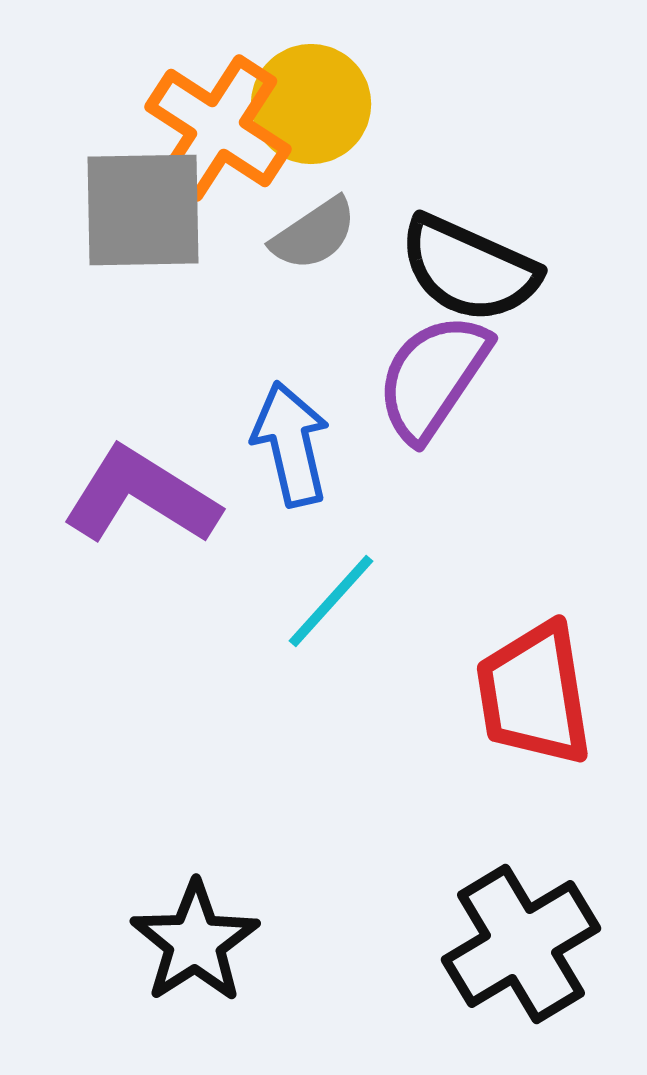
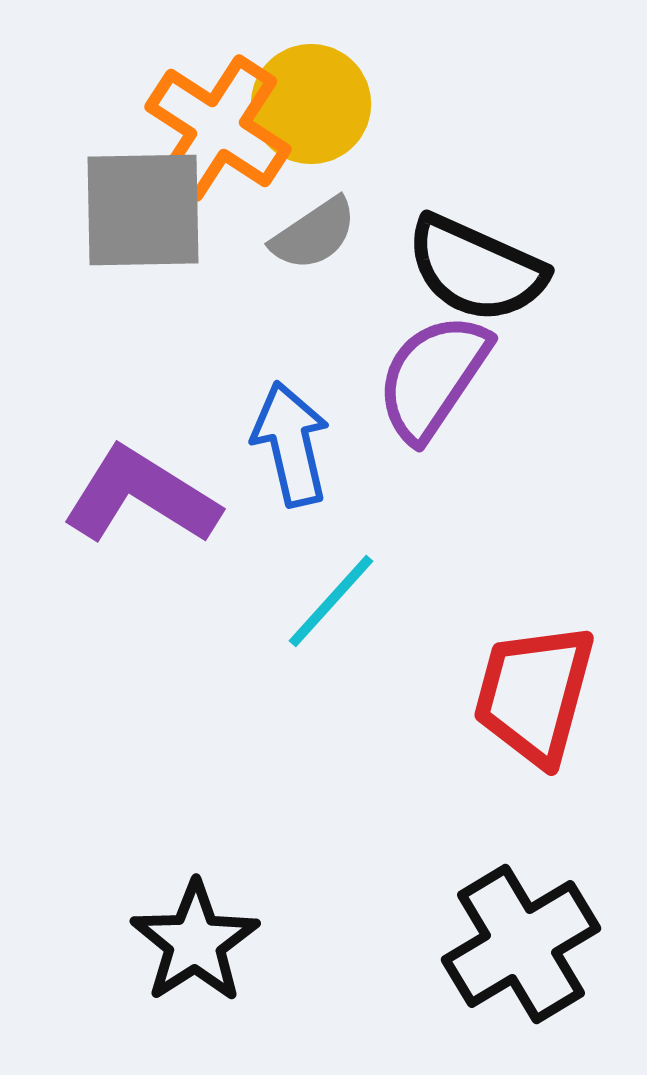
black semicircle: moved 7 px right
red trapezoid: rotated 24 degrees clockwise
